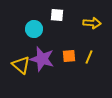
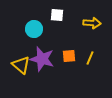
yellow line: moved 1 px right, 1 px down
